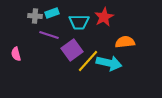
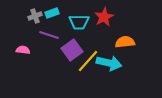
gray cross: rotated 24 degrees counterclockwise
pink semicircle: moved 7 px right, 4 px up; rotated 112 degrees clockwise
